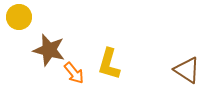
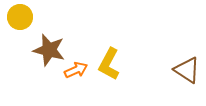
yellow circle: moved 1 px right
yellow L-shape: rotated 12 degrees clockwise
orange arrow: moved 2 px right, 3 px up; rotated 75 degrees counterclockwise
